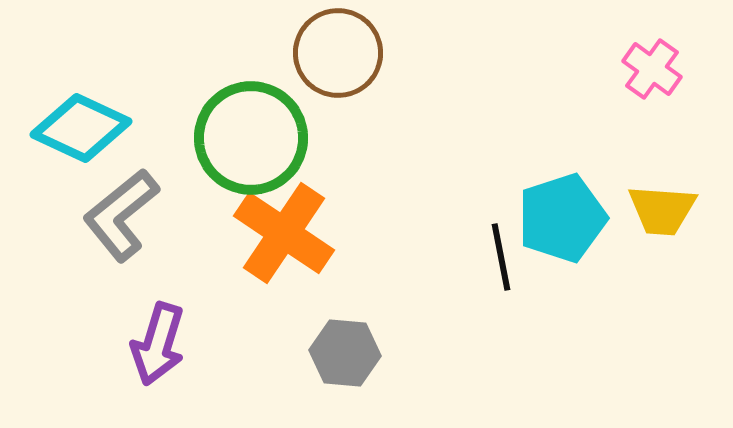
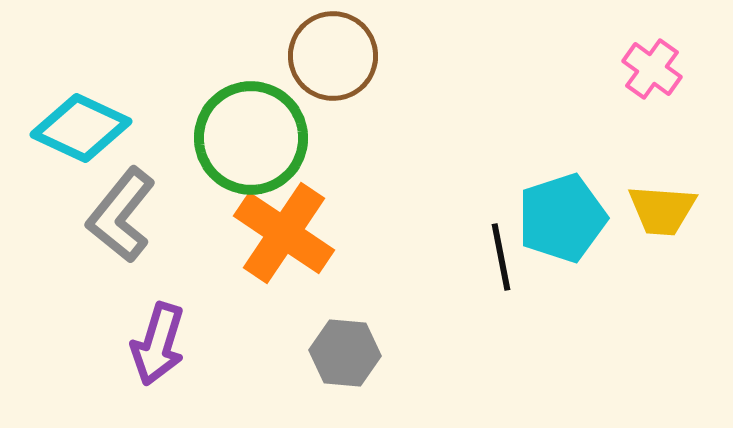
brown circle: moved 5 px left, 3 px down
gray L-shape: rotated 12 degrees counterclockwise
